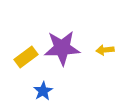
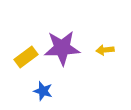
blue star: rotated 24 degrees counterclockwise
